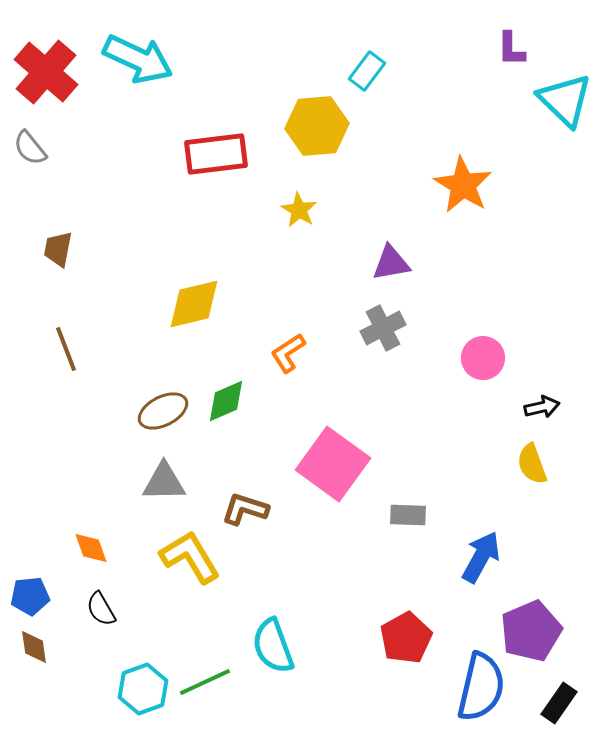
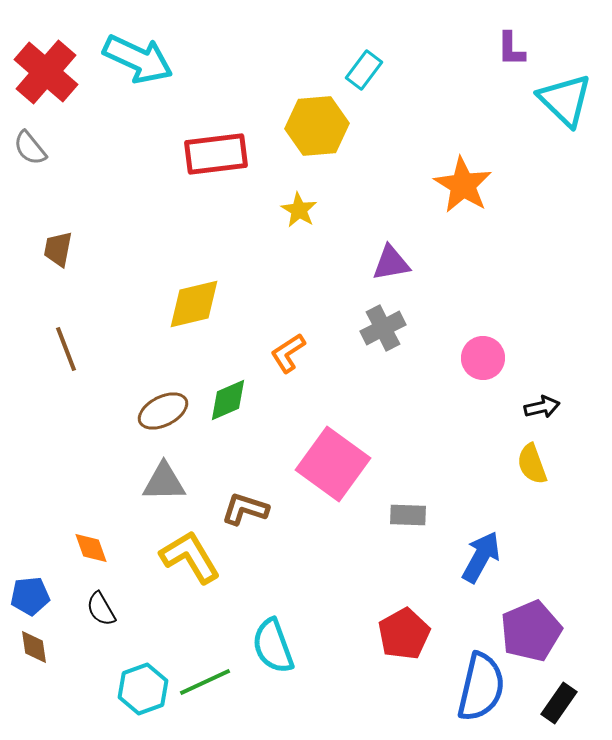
cyan rectangle: moved 3 px left, 1 px up
green diamond: moved 2 px right, 1 px up
red pentagon: moved 2 px left, 4 px up
